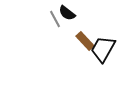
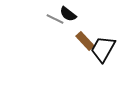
black semicircle: moved 1 px right, 1 px down
gray line: rotated 36 degrees counterclockwise
